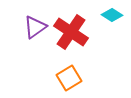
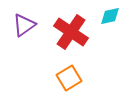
cyan diamond: moved 2 px left, 1 px down; rotated 45 degrees counterclockwise
purple triangle: moved 11 px left, 2 px up
